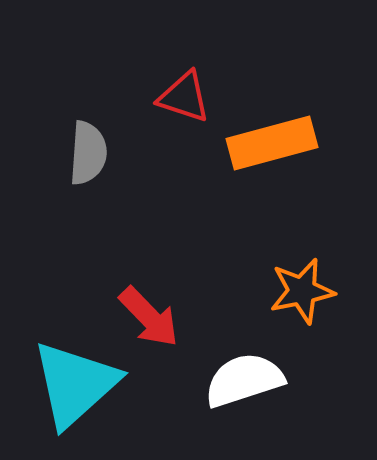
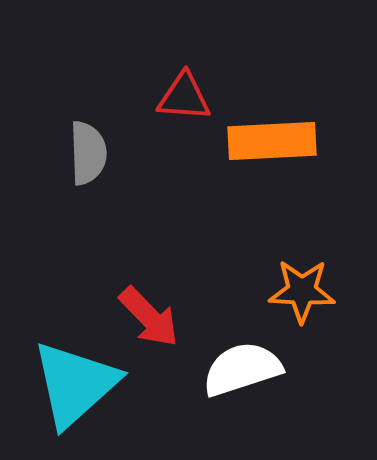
red triangle: rotated 14 degrees counterclockwise
orange rectangle: moved 2 px up; rotated 12 degrees clockwise
gray semicircle: rotated 6 degrees counterclockwise
orange star: rotated 14 degrees clockwise
white semicircle: moved 2 px left, 11 px up
